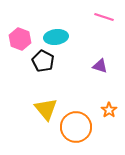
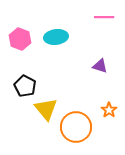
pink line: rotated 18 degrees counterclockwise
black pentagon: moved 18 px left, 25 px down
